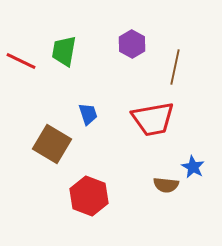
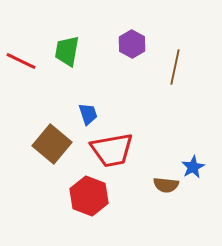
green trapezoid: moved 3 px right
red trapezoid: moved 41 px left, 31 px down
brown square: rotated 9 degrees clockwise
blue star: rotated 15 degrees clockwise
